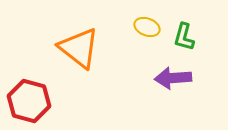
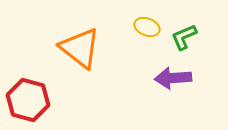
green L-shape: rotated 52 degrees clockwise
orange triangle: moved 1 px right
red hexagon: moved 1 px left, 1 px up
